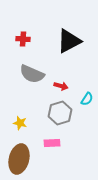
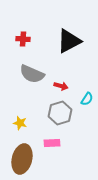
brown ellipse: moved 3 px right
